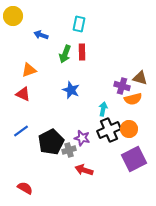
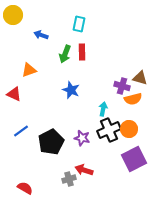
yellow circle: moved 1 px up
red triangle: moved 9 px left
gray cross: moved 29 px down
